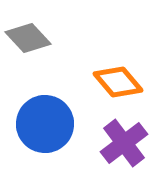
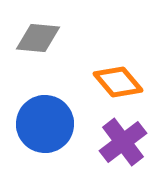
gray diamond: moved 10 px right; rotated 42 degrees counterclockwise
purple cross: moved 1 px left, 1 px up
